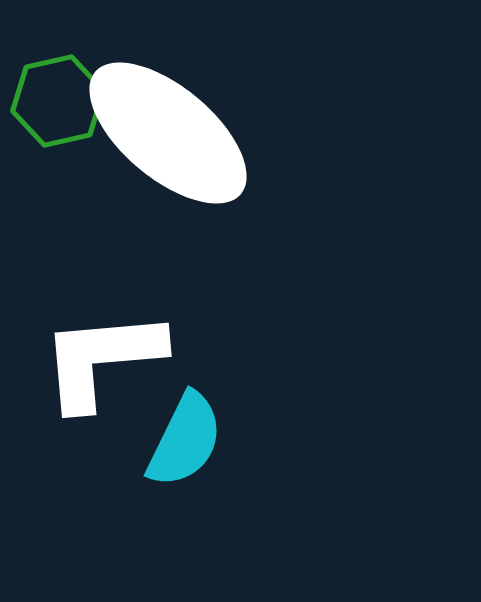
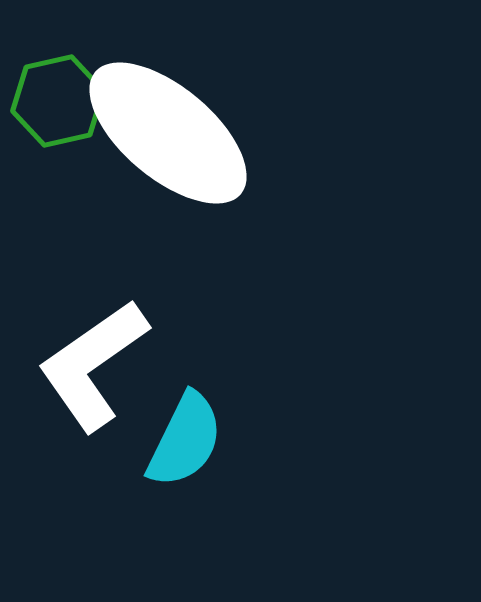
white L-shape: moved 9 px left, 6 px down; rotated 30 degrees counterclockwise
